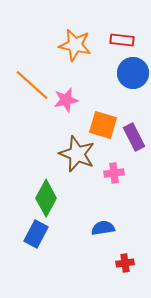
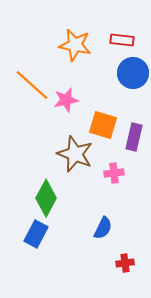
purple rectangle: rotated 40 degrees clockwise
brown star: moved 2 px left
blue semicircle: rotated 125 degrees clockwise
